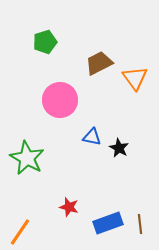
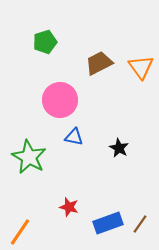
orange triangle: moved 6 px right, 11 px up
blue triangle: moved 18 px left
green star: moved 2 px right, 1 px up
brown line: rotated 42 degrees clockwise
